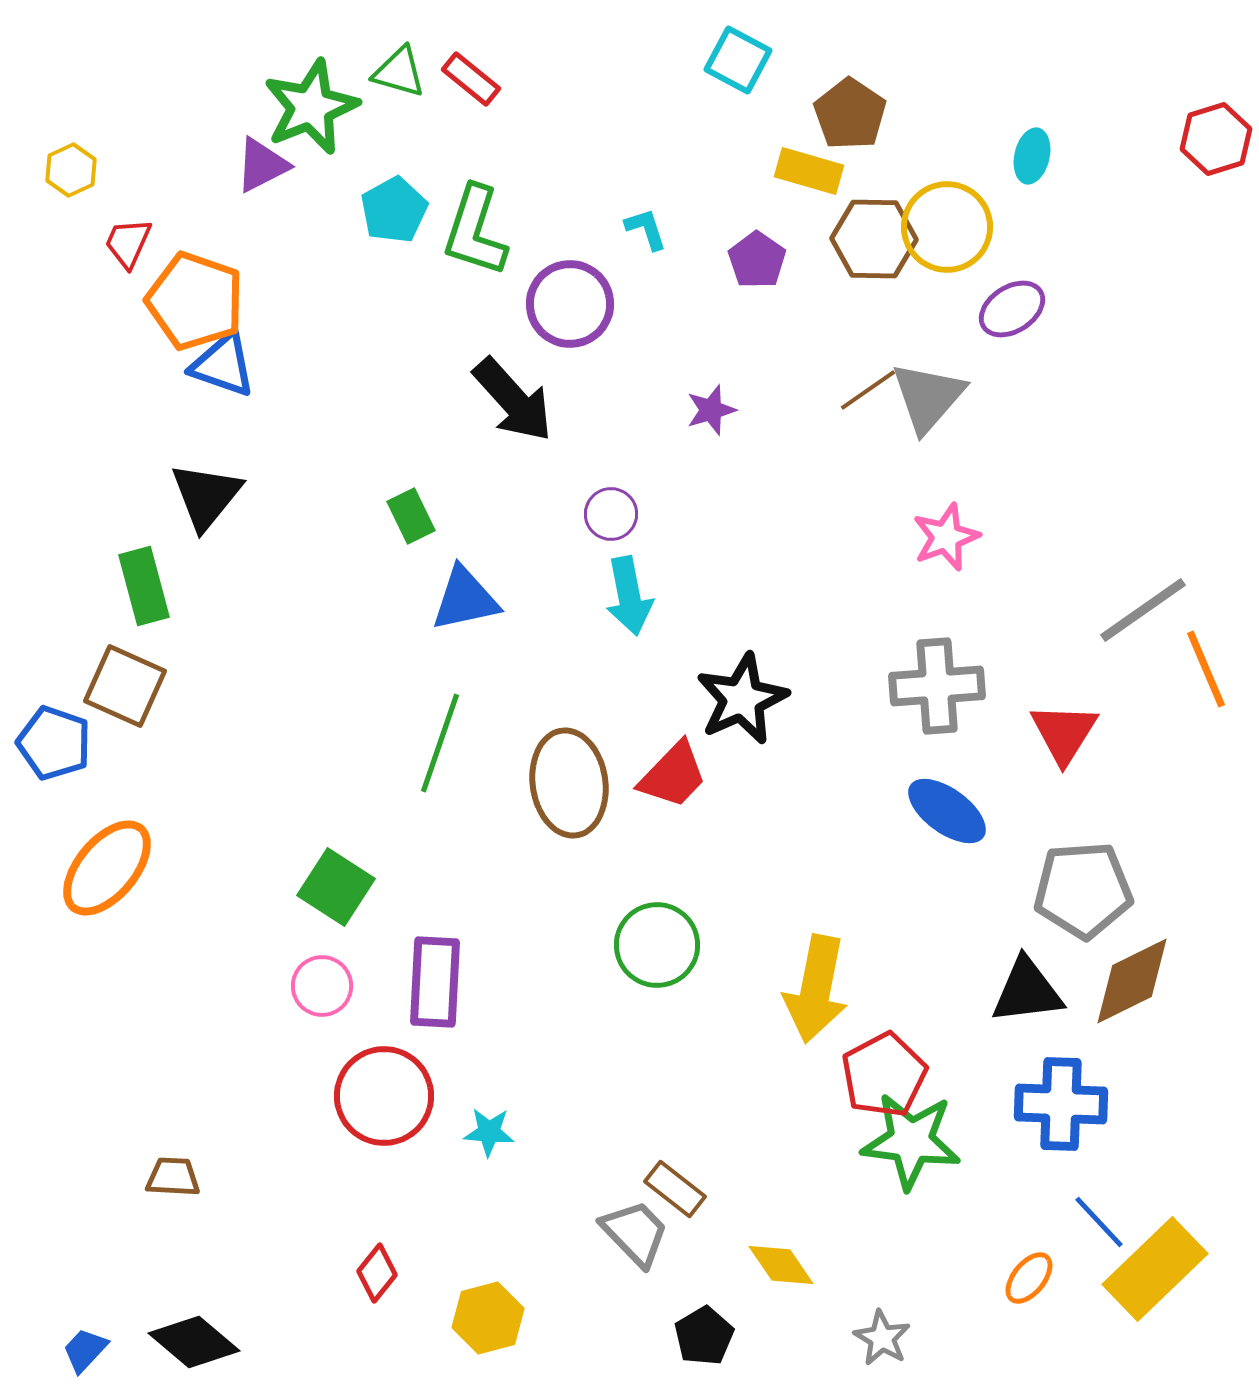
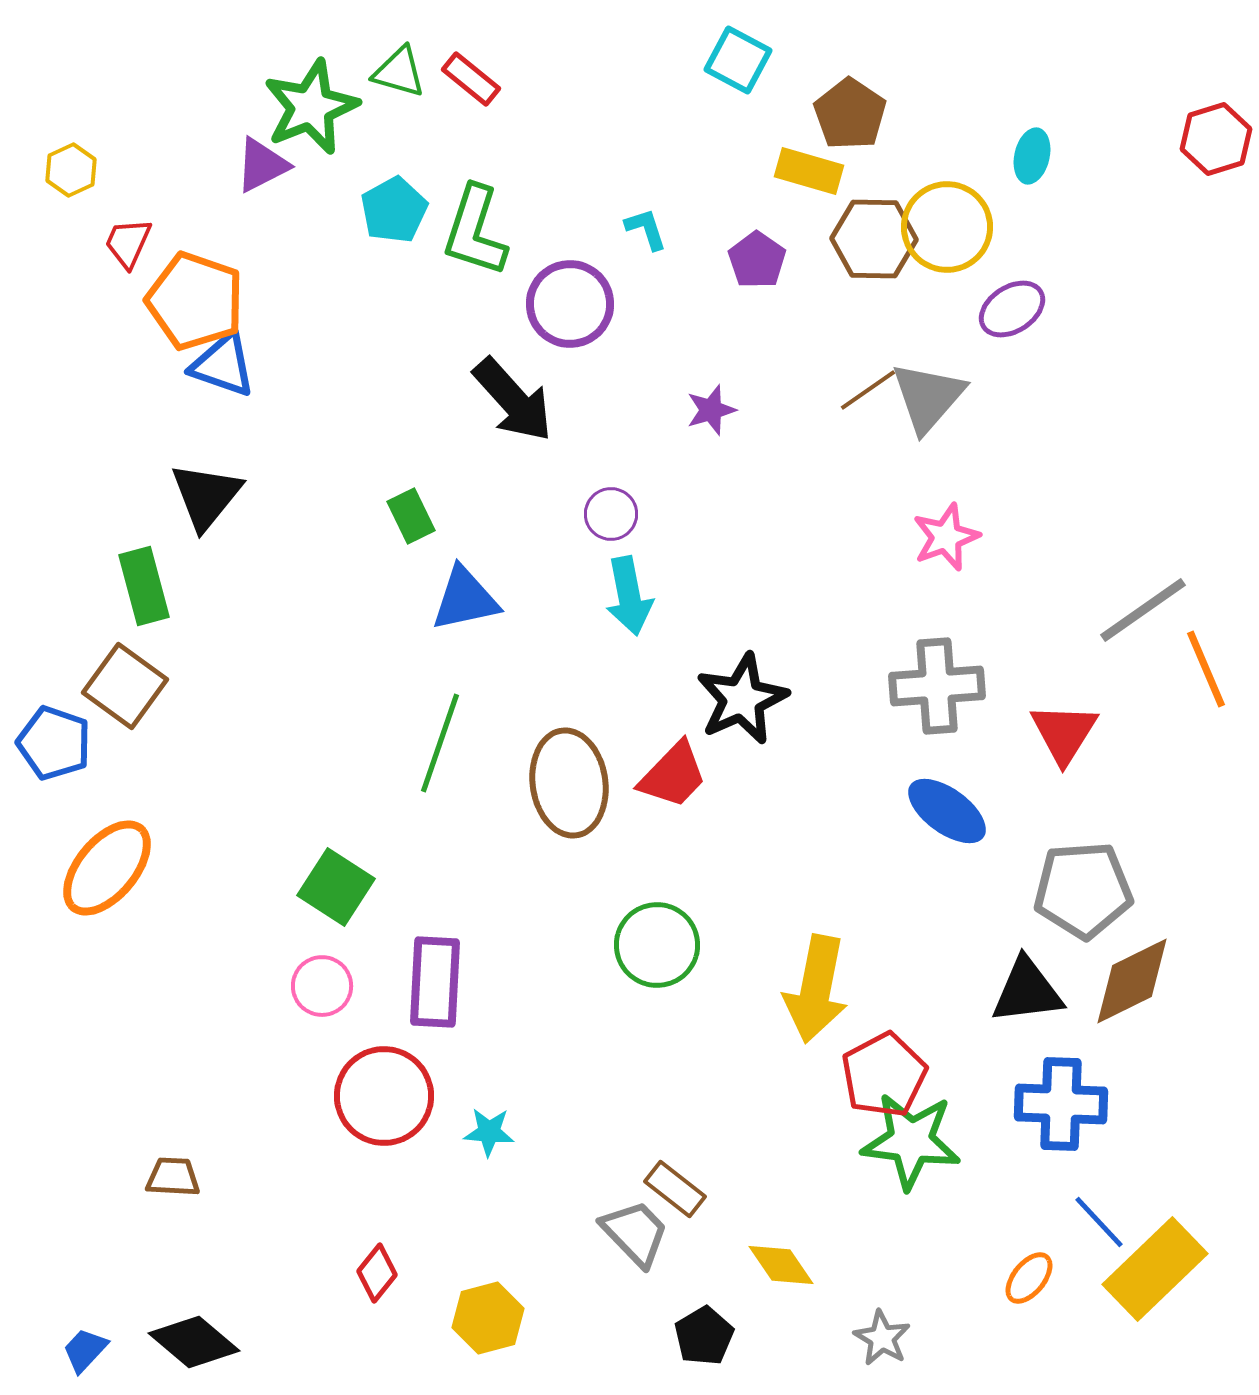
brown square at (125, 686): rotated 12 degrees clockwise
